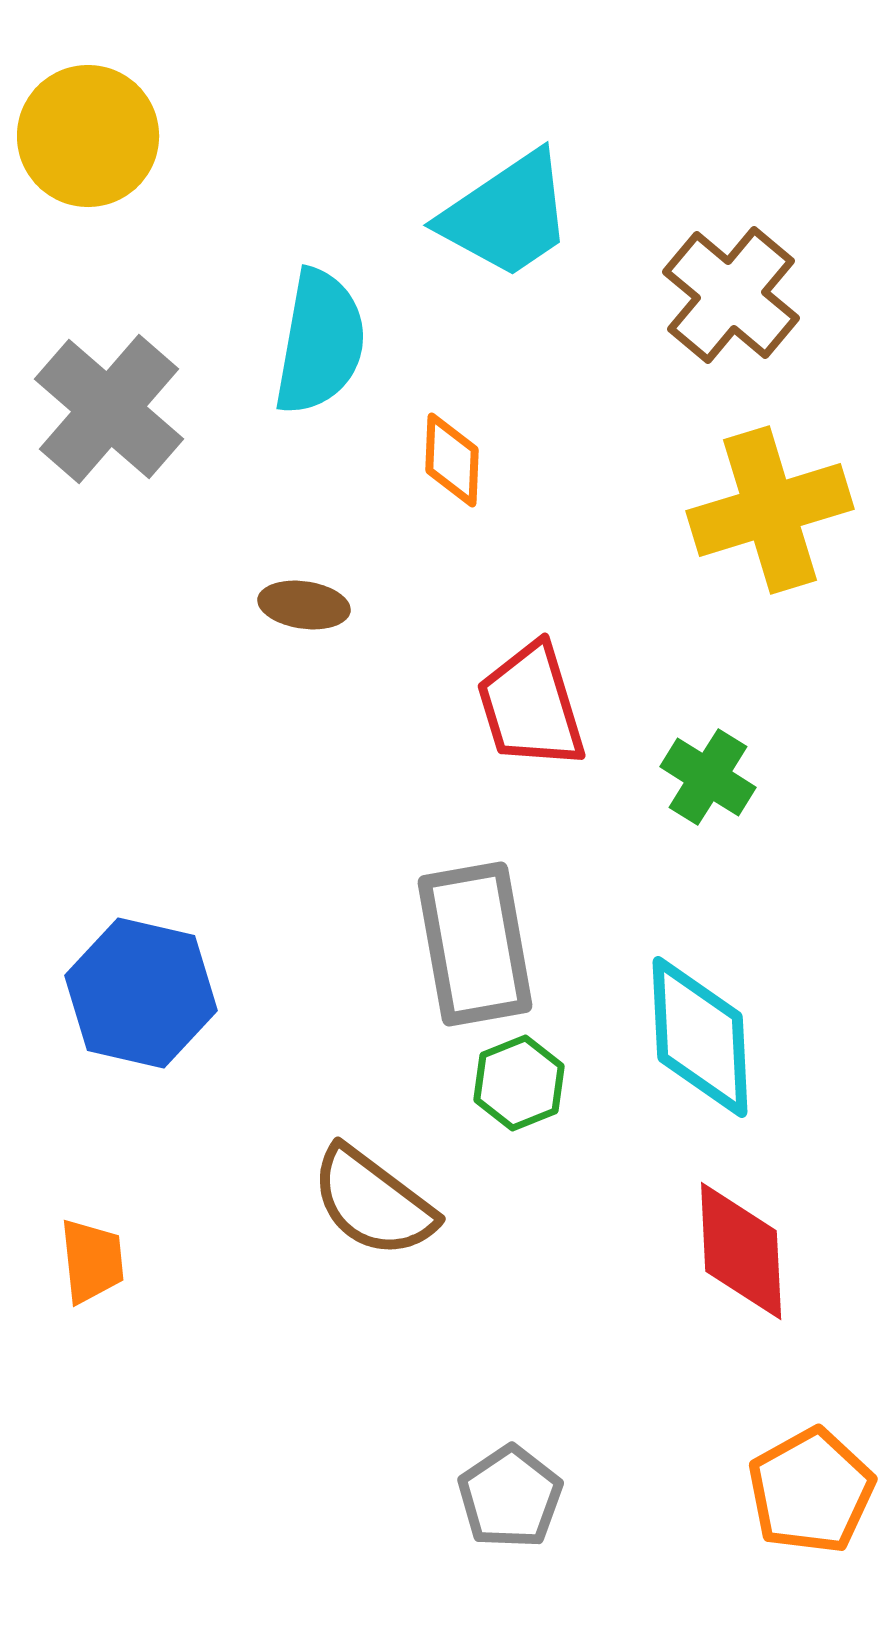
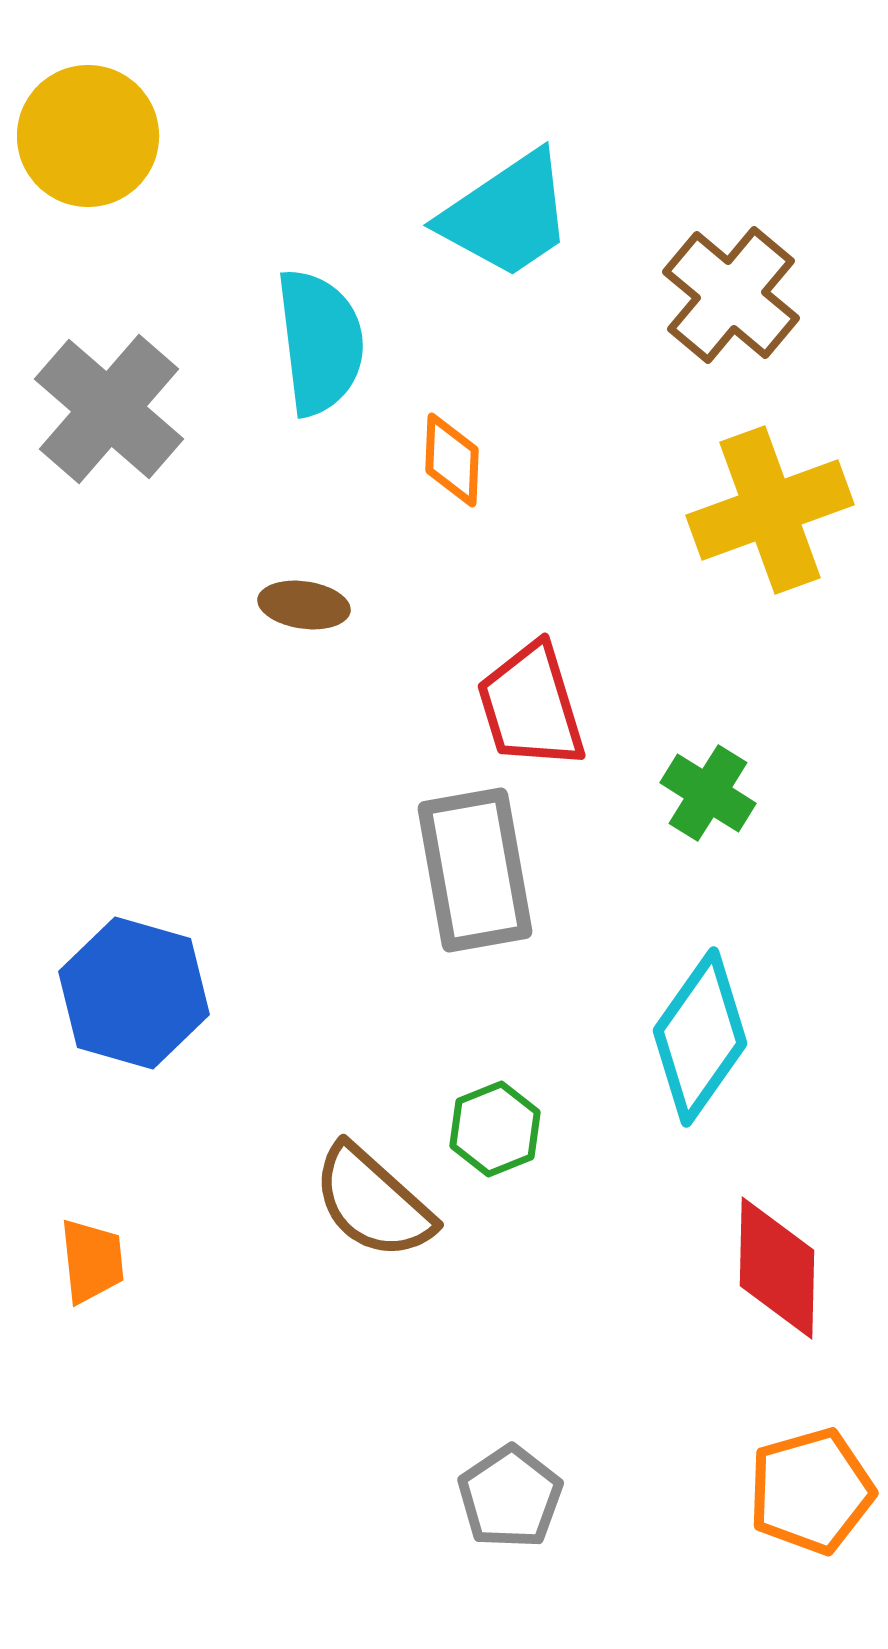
cyan semicircle: rotated 17 degrees counterclockwise
yellow cross: rotated 3 degrees counterclockwise
green cross: moved 16 px down
gray rectangle: moved 74 px up
blue hexagon: moved 7 px left; rotated 3 degrees clockwise
cyan diamond: rotated 38 degrees clockwise
green hexagon: moved 24 px left, 46 px down
brown semicircle: rotated 5 degrees clockwise
red diamond: moved 36 px right, 17 px down; rotated 4 degrees clockwise
orange pentagon: rotated 13 degrees clockwise
